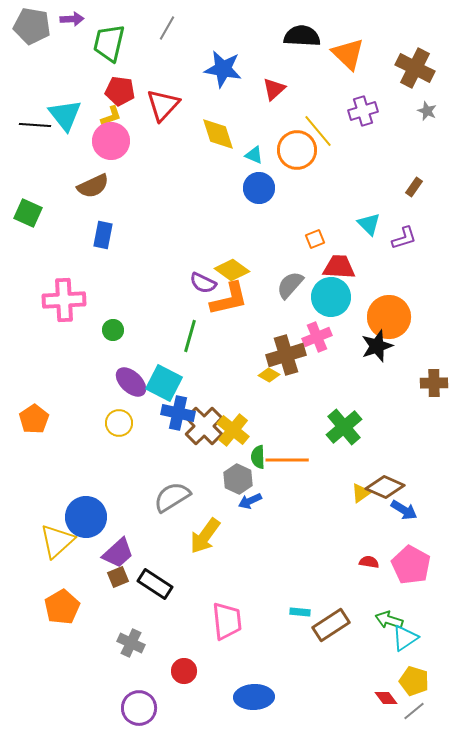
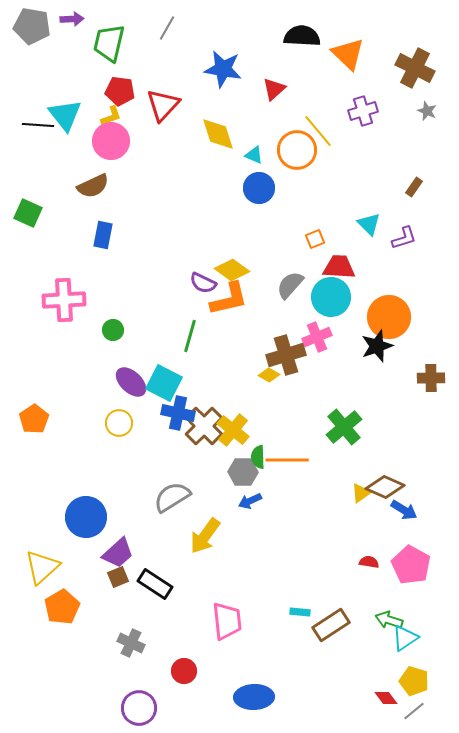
black line at (35, 125): moved 3 px right
brown cross at (434, 383): moved 3 px left, 5 px up
gray hexagon at (238, 479): moved 5 px right, 7 px up; rotated 24 degrees counterclockwise
yellow triangle at (57, 541): moved 15 px left, 26 px down
